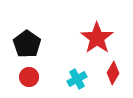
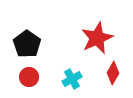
red star: rotated 12 degrees clockwise
cyan cross: moved 5 px left
